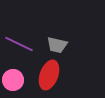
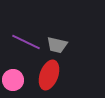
purple line: moved 7 px right, 2 px up
